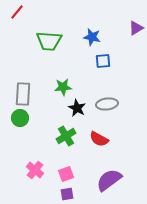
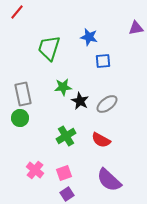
purple triangle: rotated 21 degrees clockwise
blue star: moved 3 px left
green trapezoid: moved 7 px down; rotated 104 degrees clockwise
gray rectangle: rotated 15 degrees counterclockwise
gray ellipse: rotated 30 degrees counterclockwise
black star: moved 3 px right, 7 px up
red semicircle: moved 2 px right, 1 px down
pink square: moved 2 px left, 1 px up
purple semicircle: rotated 100 degrees counterclockwise
purple square: rotated 24 degrees counterclockwise
